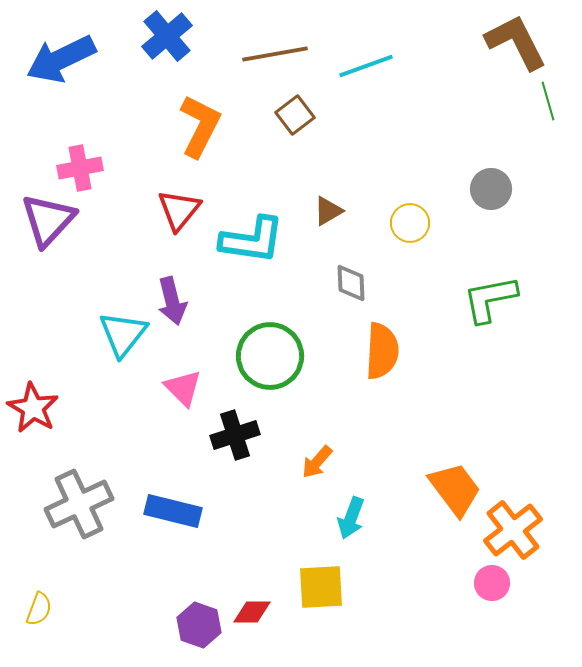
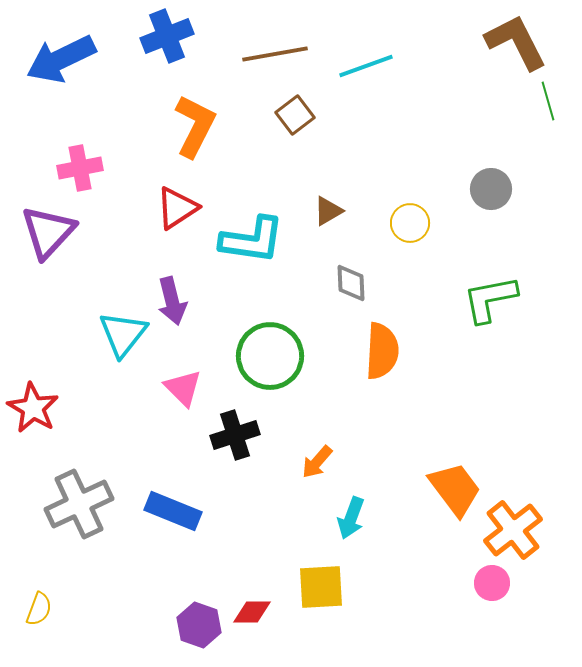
blue cross: rotated 18 degrees clockwise
orange L-shape: moved 5 px left
red triangle: moved 2 px left, 2 px up; rotated 18 degrees clockwise
purple triangle: moved 12 px down
blue rectangle: rotated 8 degrees clockwise
